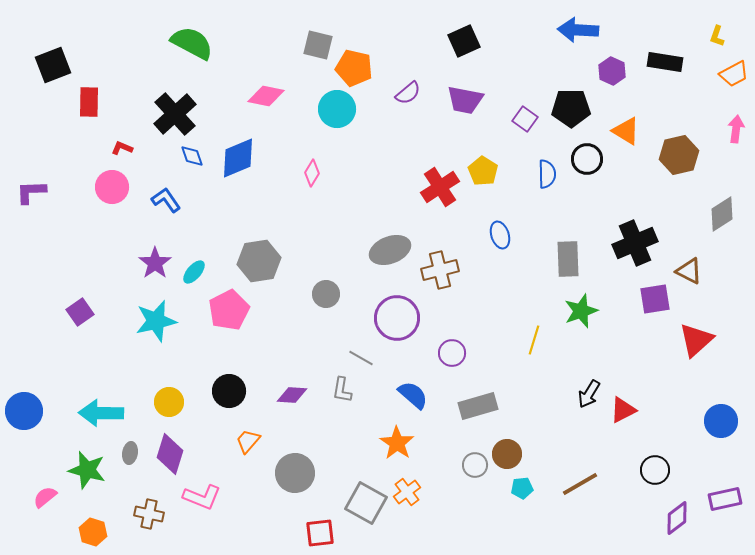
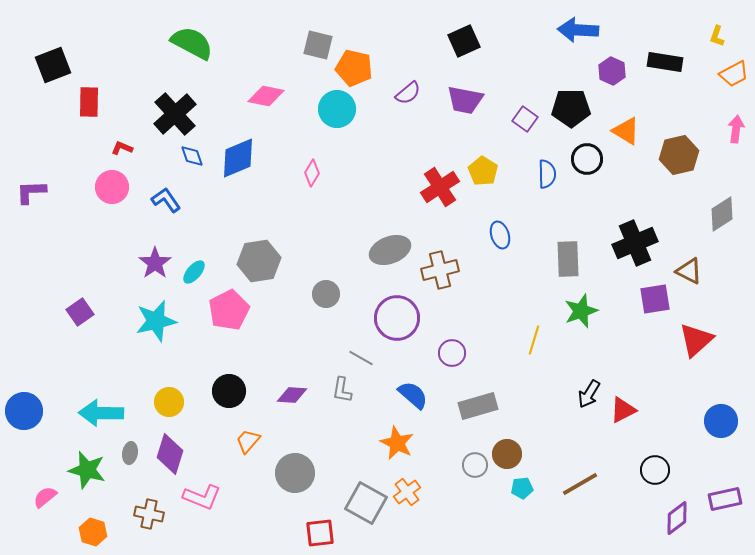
orange star at (397, 443): rotated 8 degrees counterclockwise
